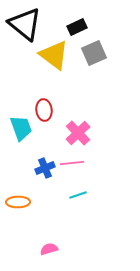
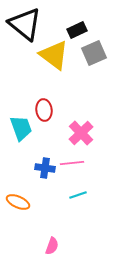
black rectangle: moved 3 px down
pink cross: moved 3 px right
blue cross: rotated 30 degrees clockwise
orange ellipse: rotated 25 degrees clockwise
pink semicircle: moved 3 px right, 3 px up; rotated 126 degrees clockwise
